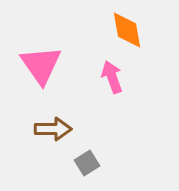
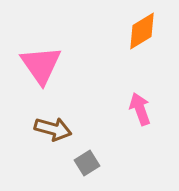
orange diamond: moved 15 px right, 1 px down; rotated 69 degrees clockwise
pink arrow: moved 28 px right, 32 px down
brown arrow: rotated 15 degrees clockwise
